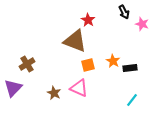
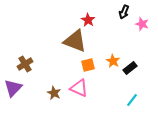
black arrow: rotated 48 degrees clockwise
brown cross: moved 2 px left
black rectangle: rotated 32 degrees counterclockwise
